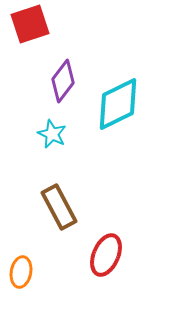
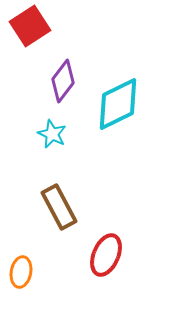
red square: moved 2 px down; rotated 15 degrees counterclockwise
